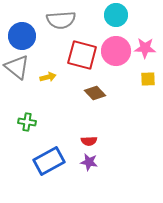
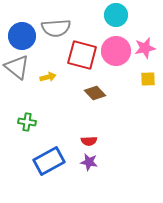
gray semicircle: moved 5 px left, 8 px down
pink star: rotated 15 degrees counterclockwise
